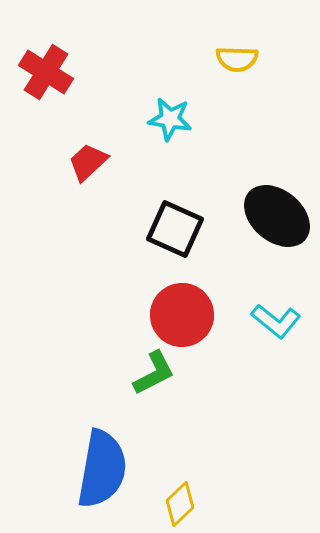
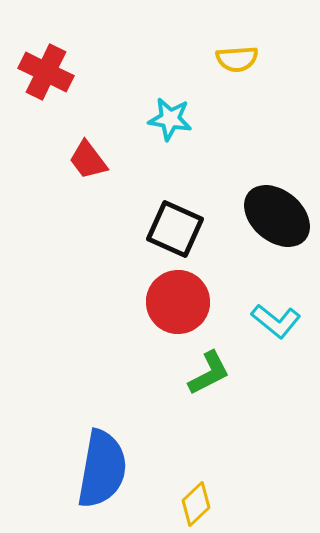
yellow semicircle: rotated 6 degrees counterclockwise
red cross: rotated 6 degrees counterclockwise
red trapezoid: moved 2 px up; rotated 84 degrees counterclockwise
red circle: moved 4 px left, 13 px up
green L-shape: moved 55 px right
yellow diamond: moved 16 px right
